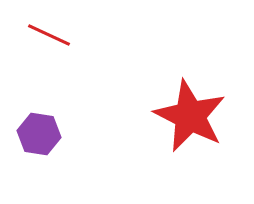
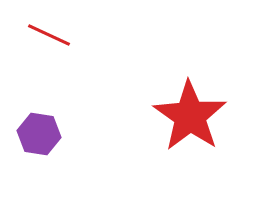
red star: rotated 8 degrees clockwise
